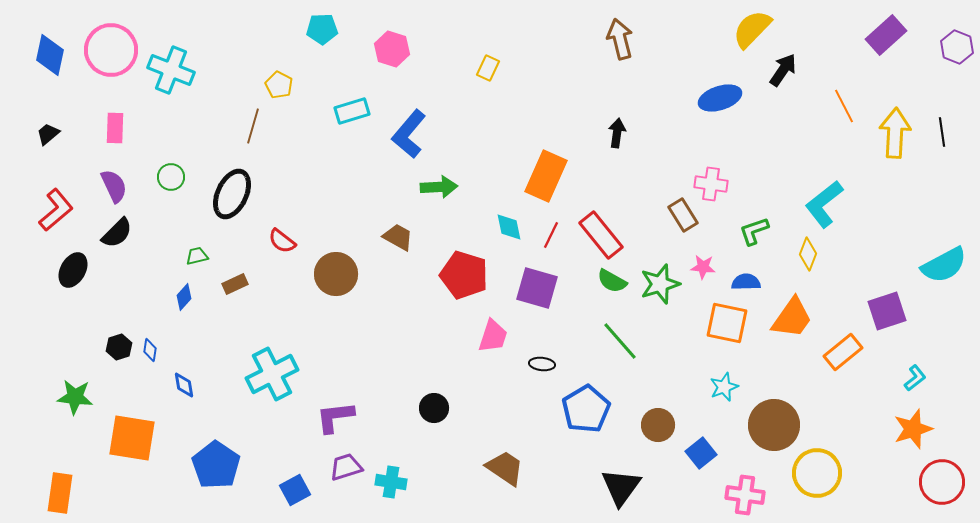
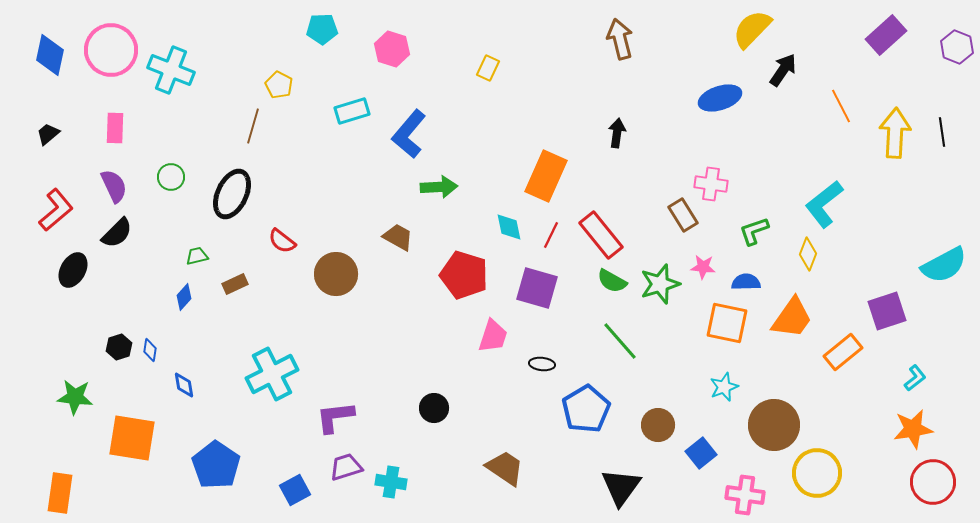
orange line at (844, 106): moved 3 px left
orange star at (913, 429): rotated 9 degrees clockwise
red circle at (942, 482): moved 9 px left
